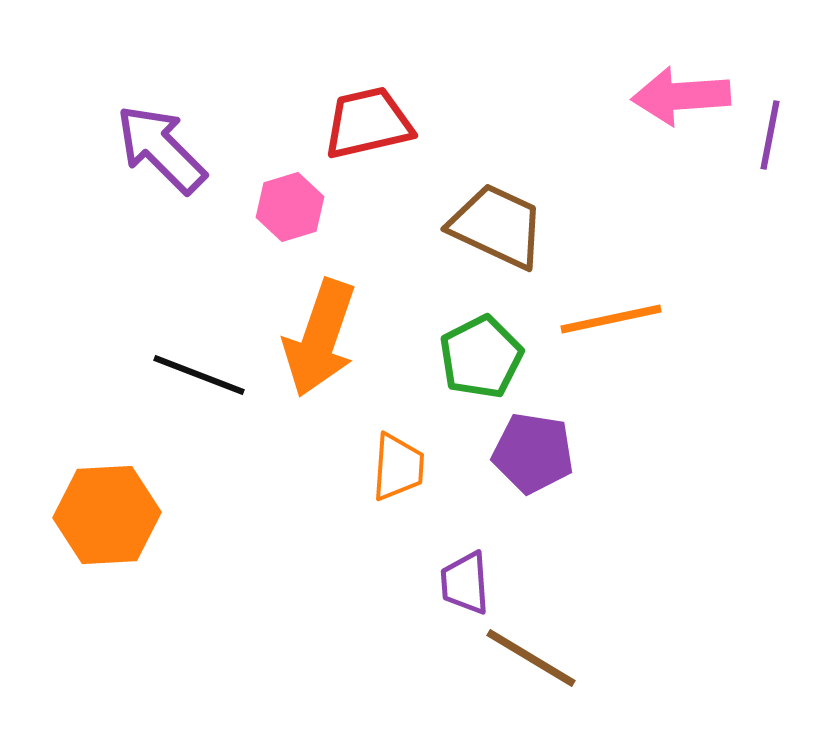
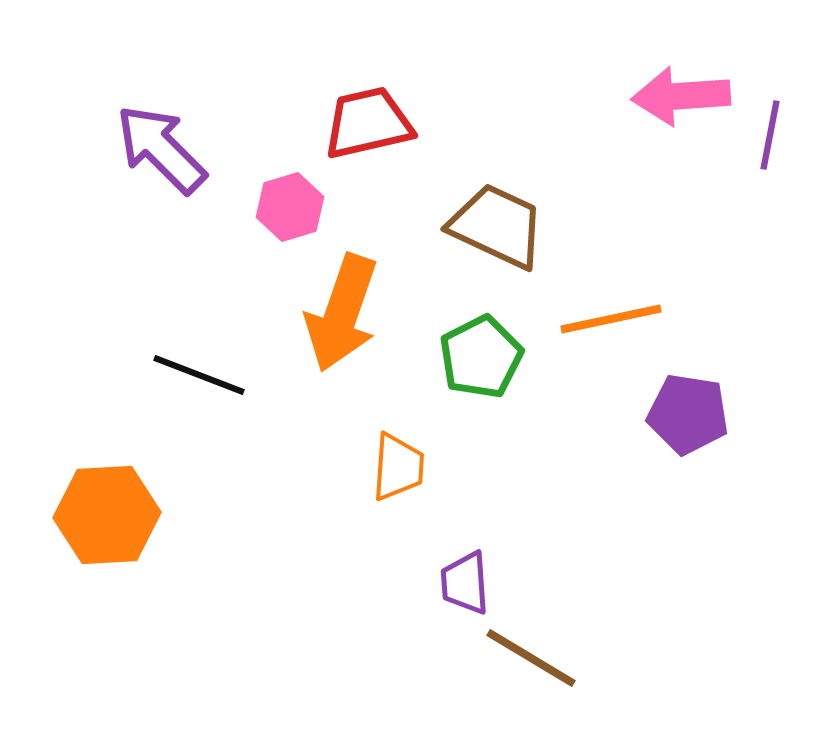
orange arrow: moved 22 px right, 25 px up
purple pentagon: moved 155 px right, 39 px up
